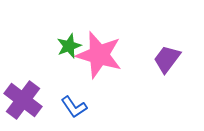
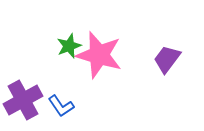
purple cross: rotated 24 degrees clockwise
blue L-shape: moved 13 px left, 1 px up
